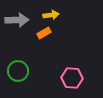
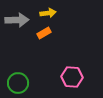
yellow arrow: moved 3 px left, 2 px up
green circle: moved 12 px down
pink hexagon: moved 1 px up
